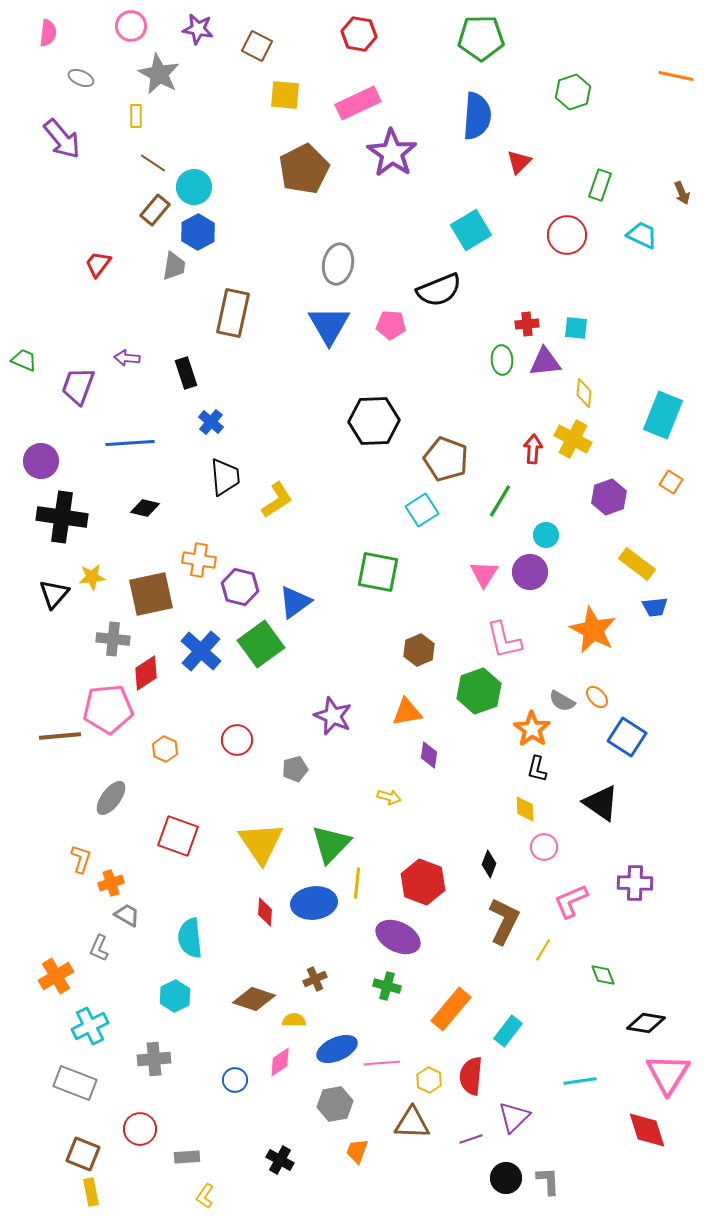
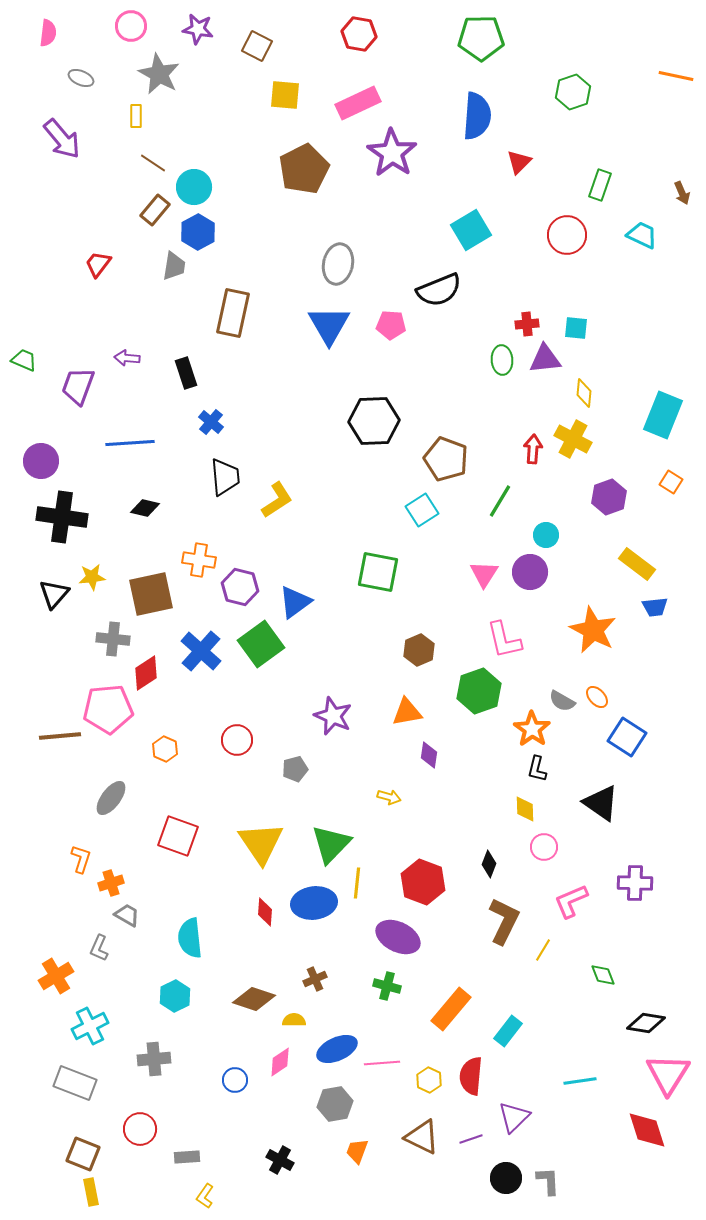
purple triangle at (545, 362): moved 3 px up
brown triangle at (412, 1123): moved 10 px right, 14 px down; rotated 24 degrees clockwise
